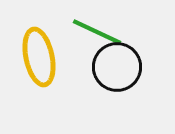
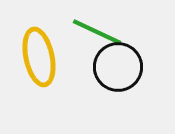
black circle: moved 1 px right
